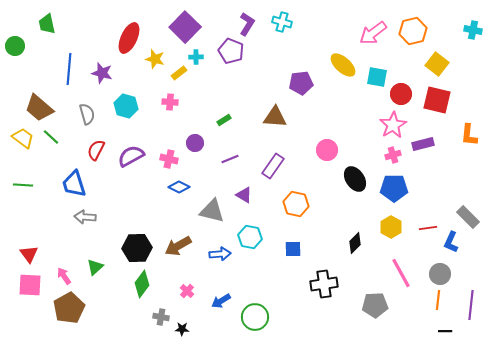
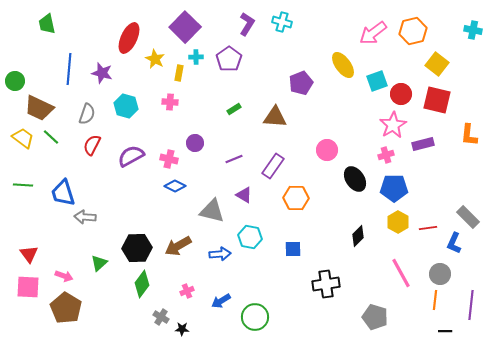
green circle at (15, 46): moved 35 px down
purple pentagon at (231, 51): moved 2 px left, 8 px down; rotated 15 degrees clockwise
yellow star at (155, 59): rotated 12 degrees clockwise
yellow ellipse at (343, 65): rotated 12 degrees clockwise
yellow rectangle at (179, 73): rotated 42 degrees counterclockwise
cyan square at (377, 77): moved 4 px down; rotated 30 degrees counterclockwise
purple pentagon at (301, 83): rotated 15 degrees counterclockwise
brown trapezoid at (39, 108): rotated 16 degrees counterclockwise
gray semicircle at (87, 114): rotated 35 degrees clockwise
green rectangle at (224, 120): moved 10 px right, 11 px up
red semicircle at (96, 150): moved 4 px left, 5 px up
pink cross at (393, 155): moved 7 px left
purple line at (230, 159): moved 4 px right
blue trapezoid at (74, 184): moved 11 px left, 9 px down
blue diamond at (179, 187): moved 4 px left, 1 px up
orange hexagon at (296, 204): moved 6 px up; rotated 10 degrees counterclockwise
yellow hexagon at (391, 227): moved 7 px right, 5 px up
blue L-shape at (451, 242): moved 3 px right, 1 px down
black diamond at (355, 243): moved 3 px right, 7 px up
green triangle at (95, 267): moved 4 px right, 4 px up
pink arrow at (64, 276): rotated 144 degrees clockwise
black cross at (324, 284): moved 2 px right
pink square at (30, 285): moved 2 px left, 2 px down
pink cross at (187, 291): rotated 24 degrees clockwise
orange line at (438, 300): moved 3 px left
gray pentagon at (375, 305): moved 12 px down; rotated 20 degrees clockwise
brown pentagon at (69, 308): moved 3 px left; rotated 12 degrees counterclockwise
gray cross at (161, 317): rotated 21 degrees clockwise
